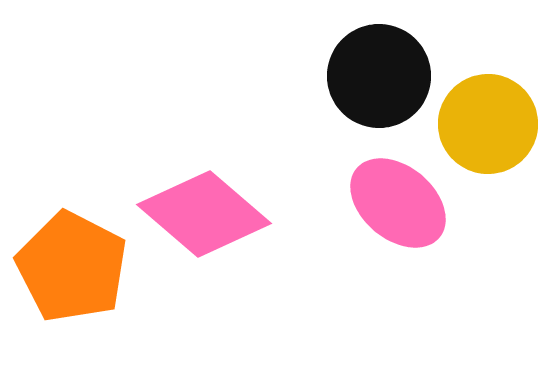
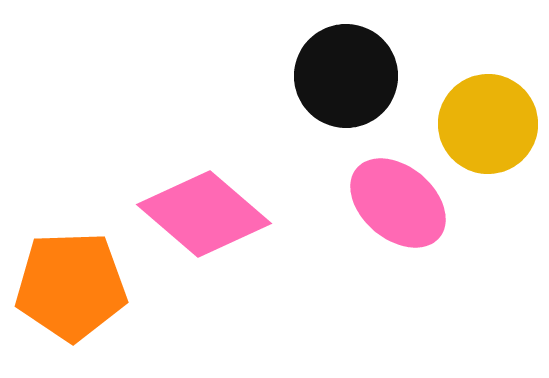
black circle: moved 33 px left
orange pentagon: moved 1 px left, 19 px down; rotated 29 degrees counterclockwise
